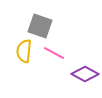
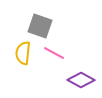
yellow semicircle: moved 1 px left, 2 px down
purple diamond: moved 4 px left, 6 px down
